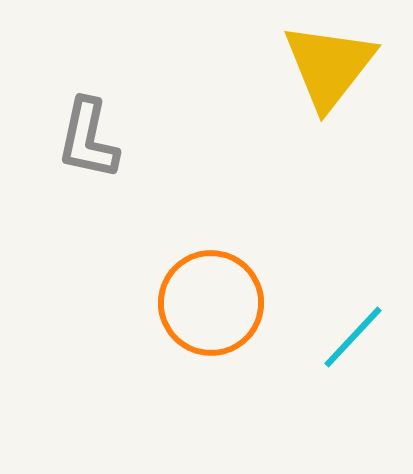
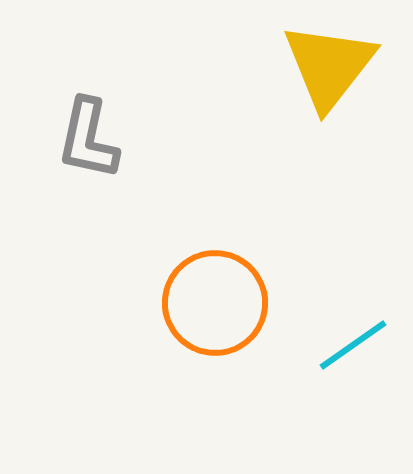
orange circle: moved 4 px right
cyan line: moved 8 px down; rotated 12 degrees clockwise
